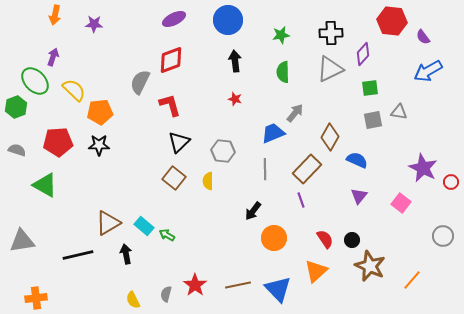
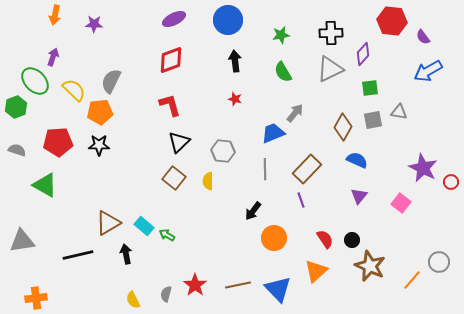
green semicircle at (283, 72): rotated 30 degrees counterclockwise
gray semicircle at (140, 82): moved 29 px left, 1 px up
brown diamond at (330, 137): moved 13 px right, 10 px up
gray circle at (443, 236): moved 4 px left, 26 px down
